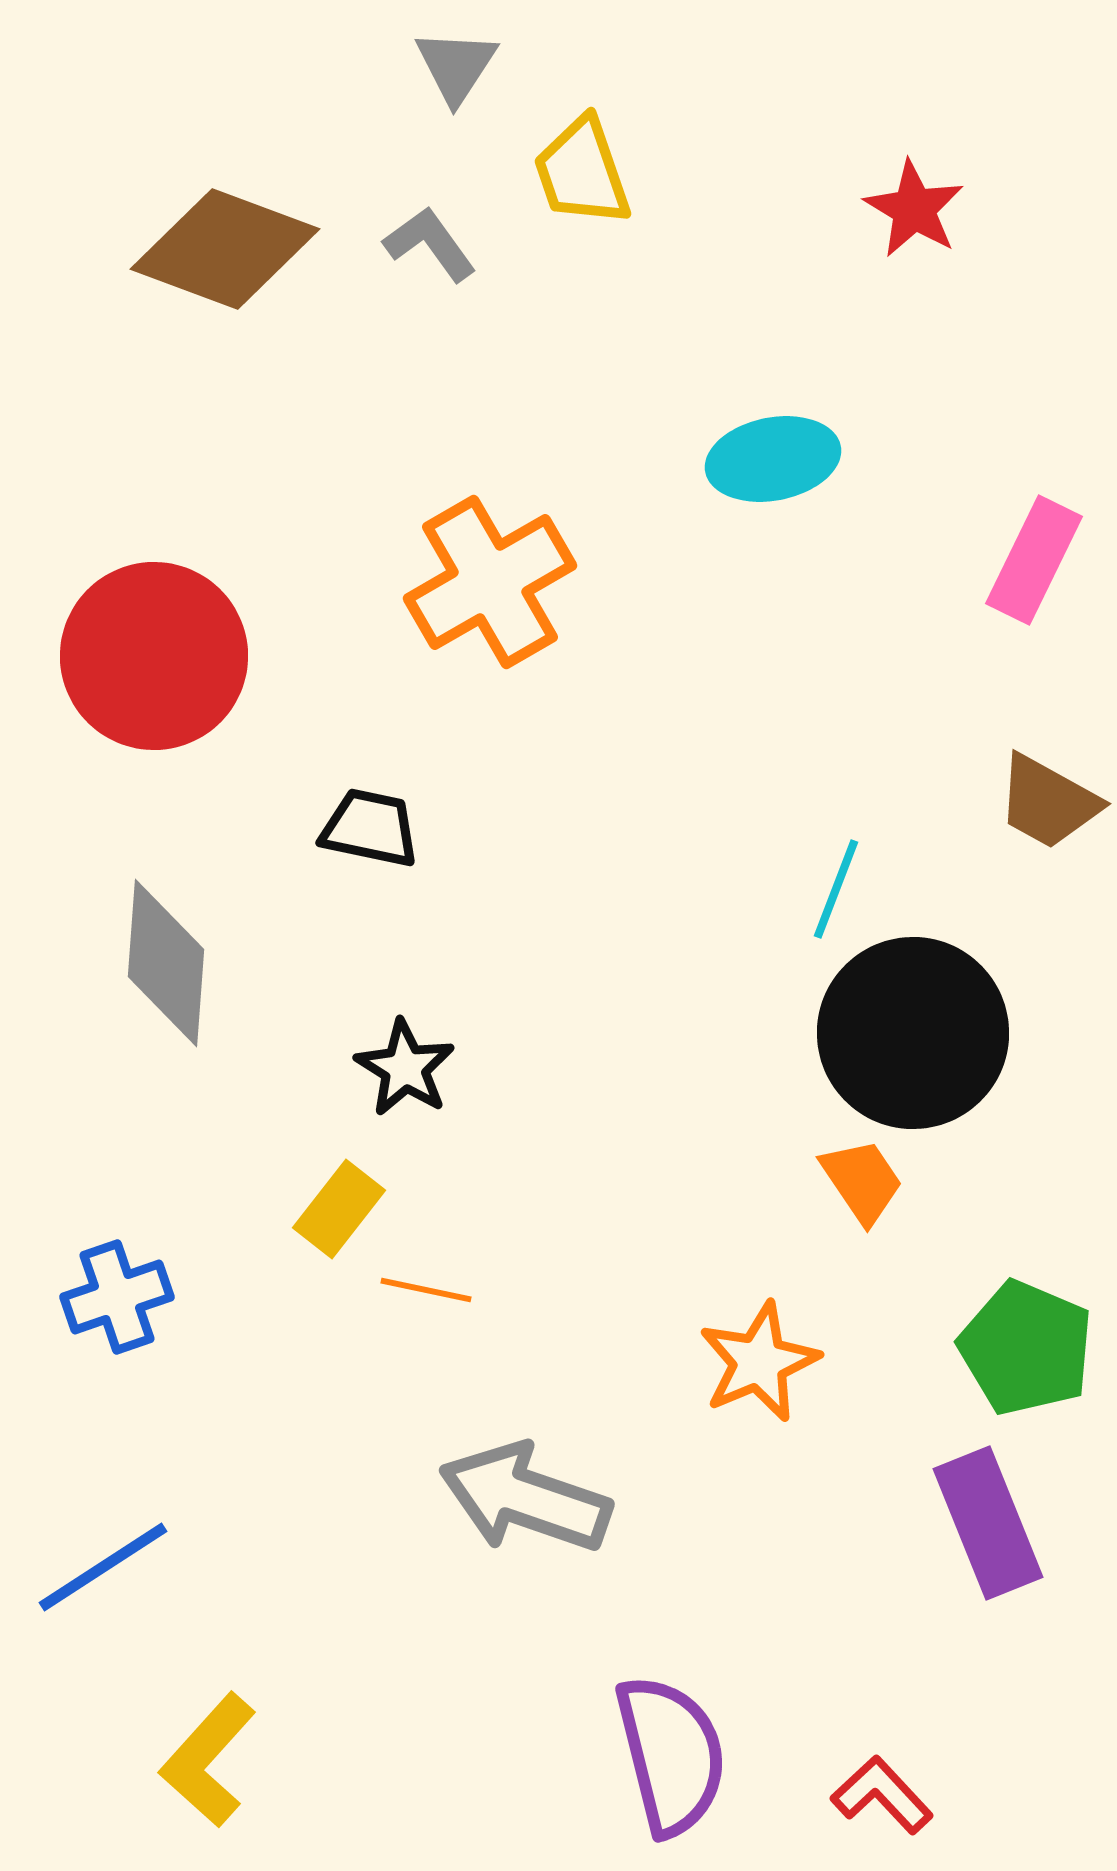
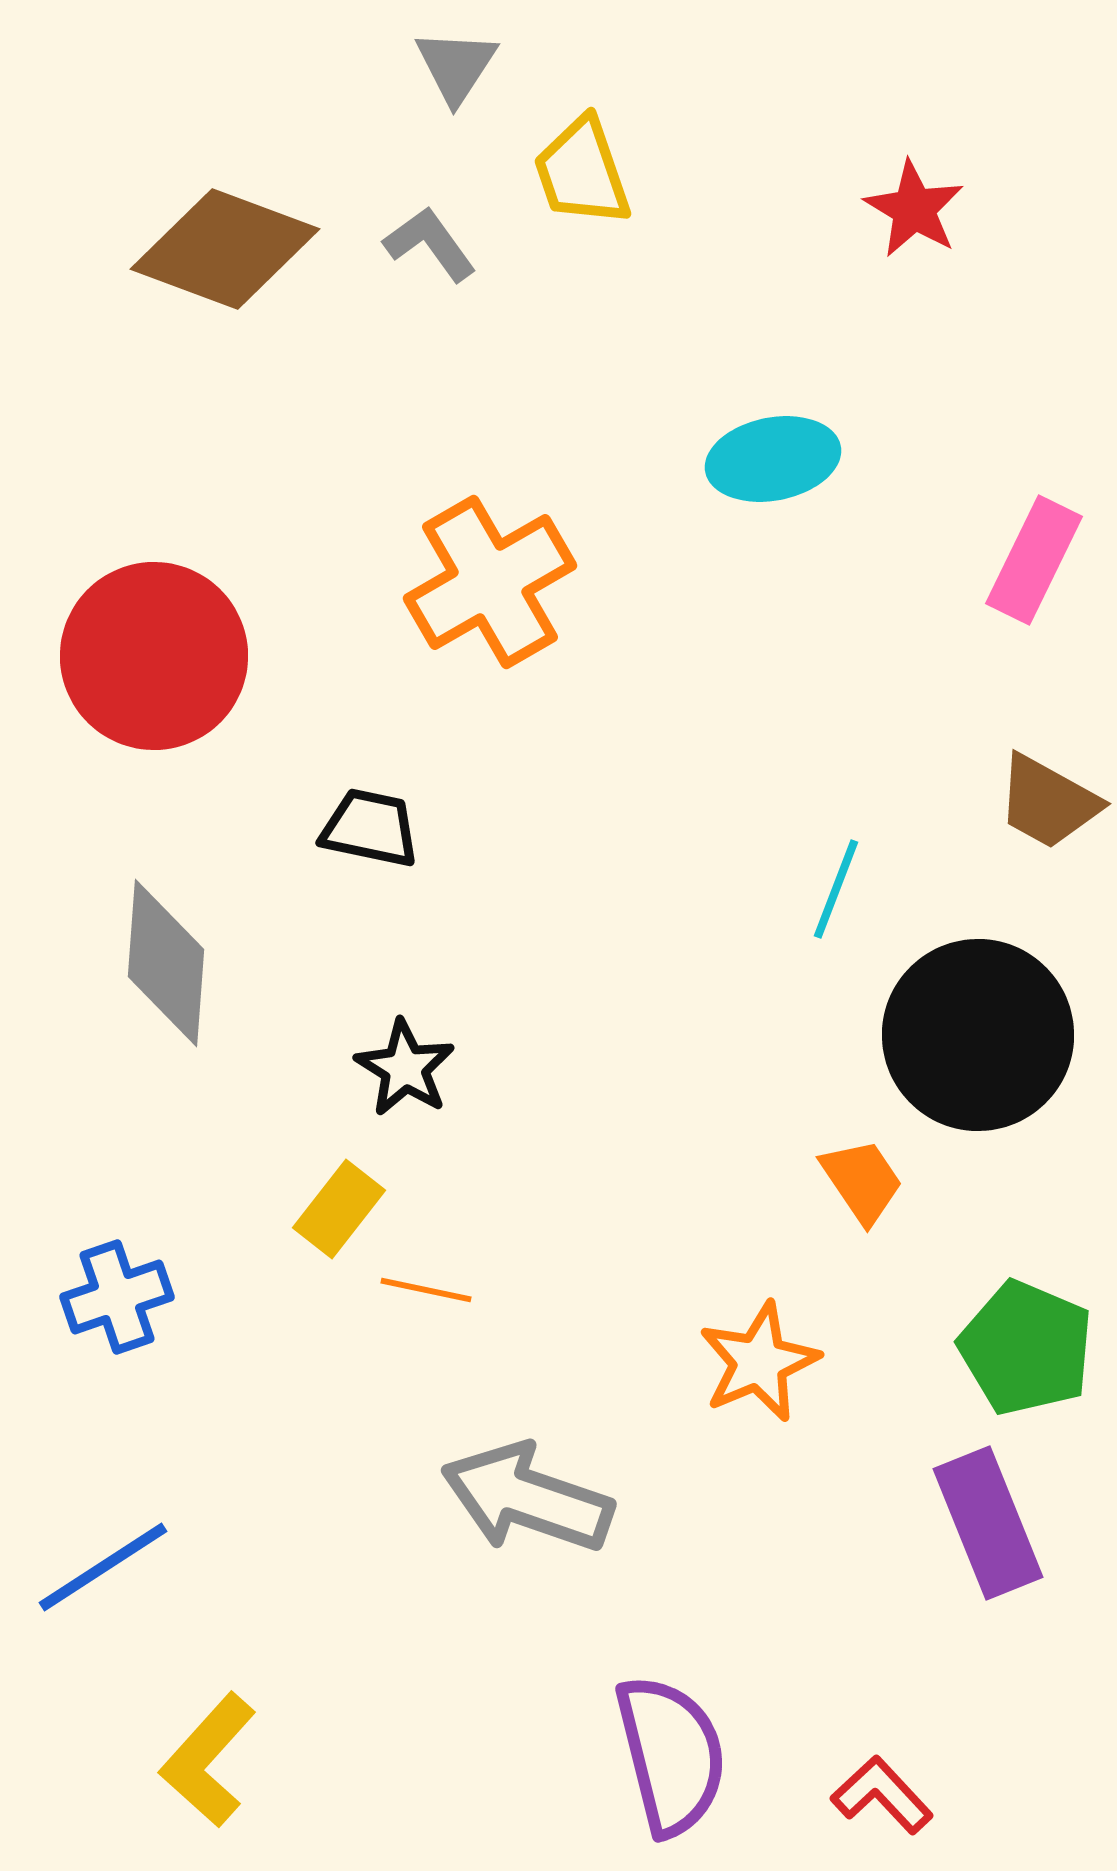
black circle: moved 65 px right, 2 px down
gray arrow: moved 2 px right
